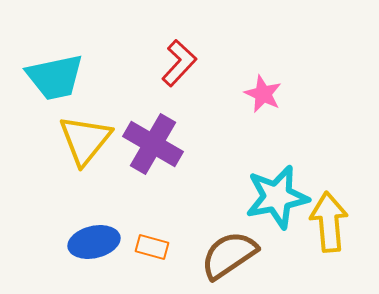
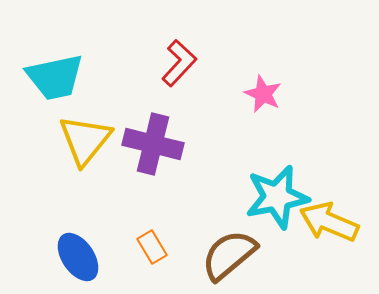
purple cross: rotated 16 degrees counterclockwise
yellow arrow: rotated 62 degrees counterclockwise
blue ellipse: moved 16 px left, 15 px down; rotated 69 degrees clockwise
orange rectangle: rotated 44 degrees clockwise
brown semicircle: rotated 6 degrees counterclockwise
